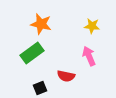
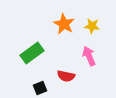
orange star: moved 23 px right; rotated 15 degrees clockwise
